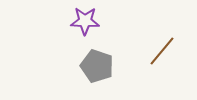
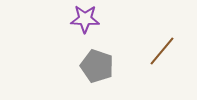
purple star: moved 2 px up
